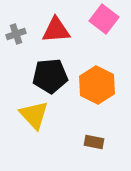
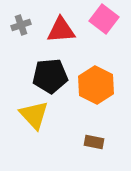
red triangle: moved 5 px right
gray cross: moved 5 px right, 9 px up
orange hexagon: moved 1 px left
